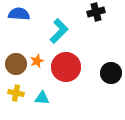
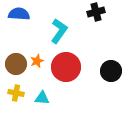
cyan L-shape: rotated 10 degrees counterclockwise
black circle: moved 2 px up
